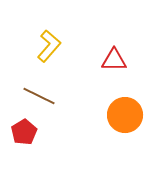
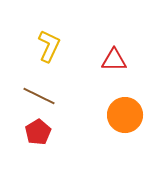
yellow L-shape: rotated 16 degrees counterclockwise
red pentagon: moved 14 px right
